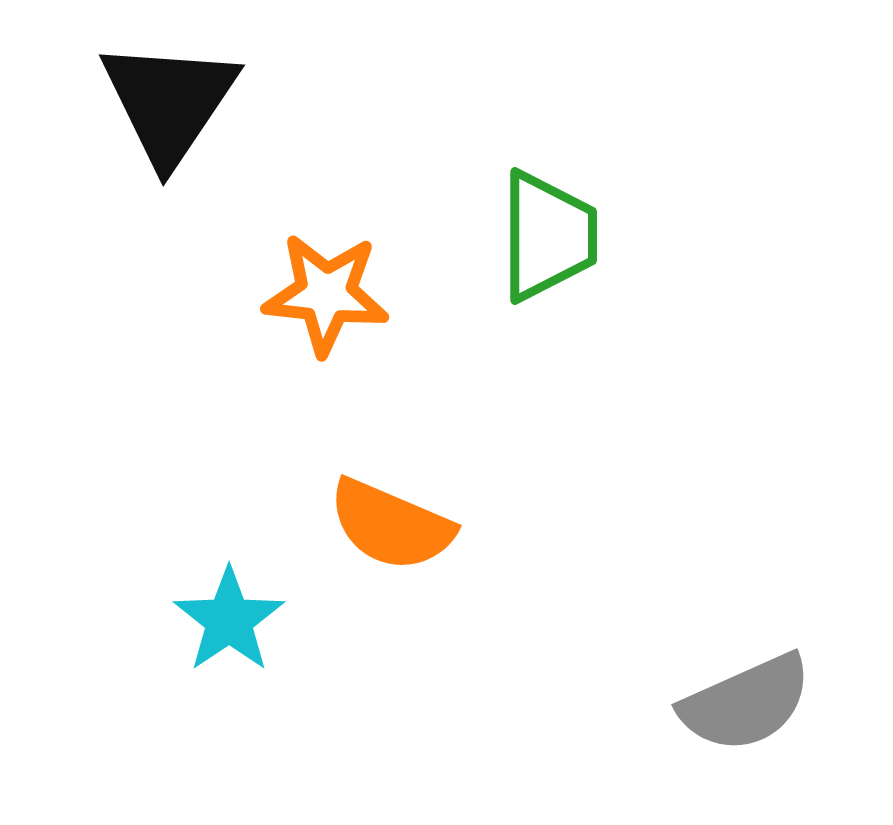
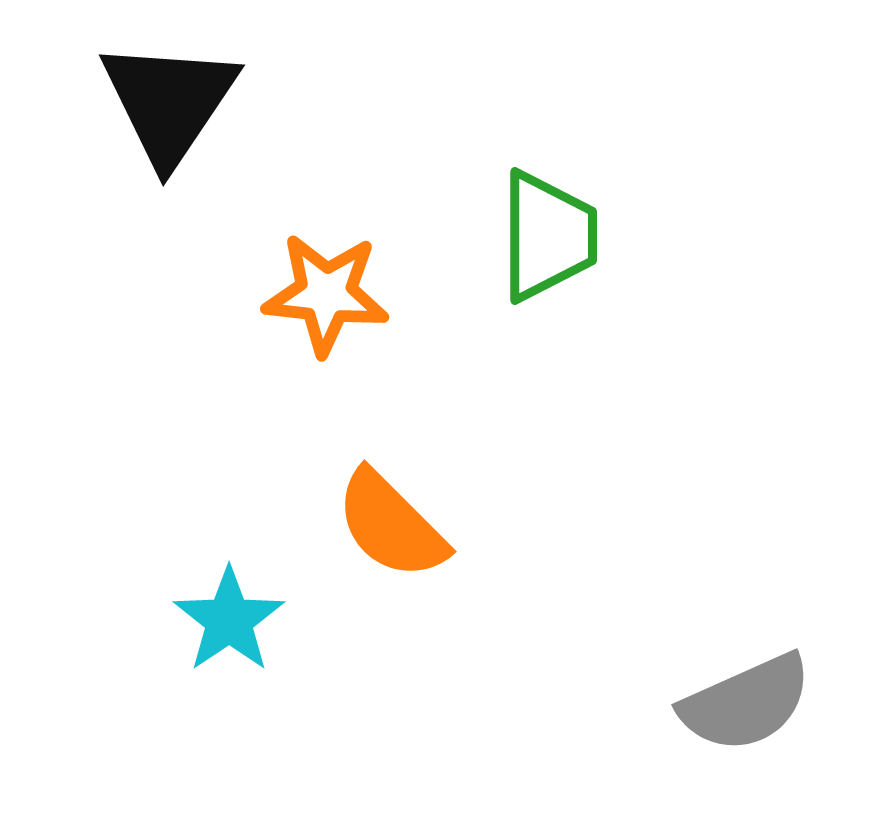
orange semicircle: rotated 22 degrees clockwise
